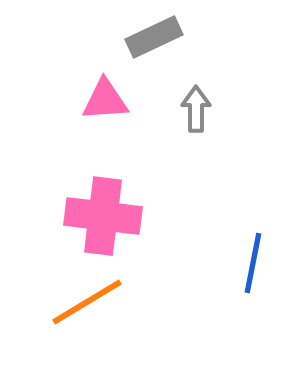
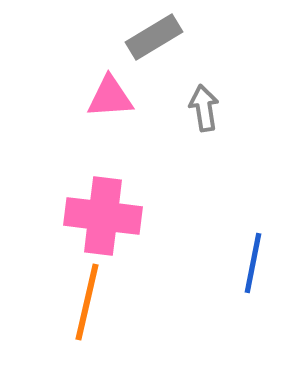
gray rectangle: rotated 6 degrees counterclockwise
pink triangle: moved 5 px right, 3 px up
gray arrow: moved 8 px right, 1 px up; rotated 9 degrees counterclockwise
orange line: rotated 46 degrees counterclockwise
